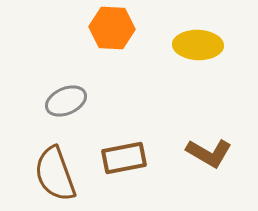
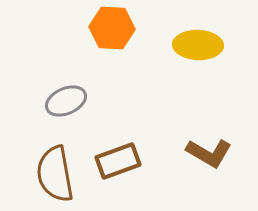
brown rectangle: moved 6 px left, 3 px down; rotated 9 degrees counterclockwise
brown semicircle: rotated 10 degrees clockwise
